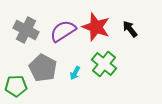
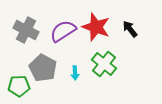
cyan arrow: rotated 32 degrees counterclockwise
green pentagon: moved 3 px right
